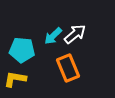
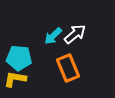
cyan pentagon: moved 3 px left, 8 px down
